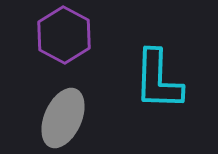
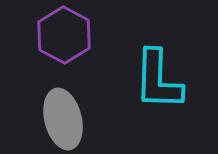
gray ellipse: moved 1 px down; rotated 38 degrees counterclockwise
